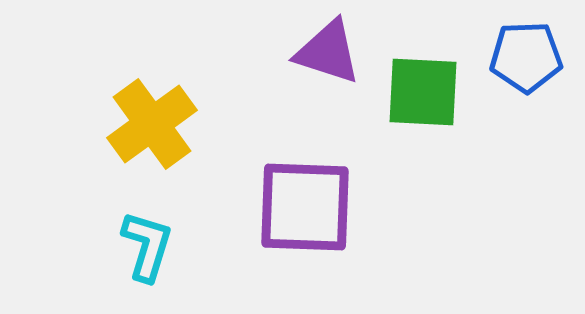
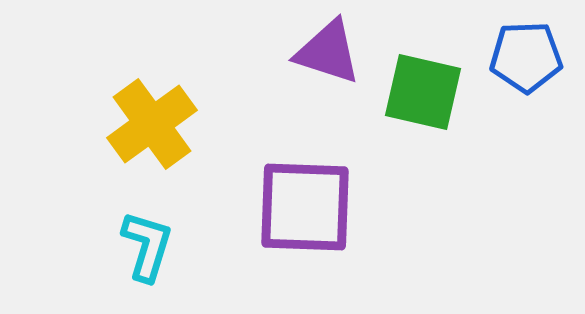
green square: rotated 10 degrees clockwise
